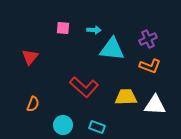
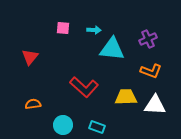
orange L-shape: moved 1 px right, 5 px down
orange semicircle: rotated 119 degrees counterclockwise
